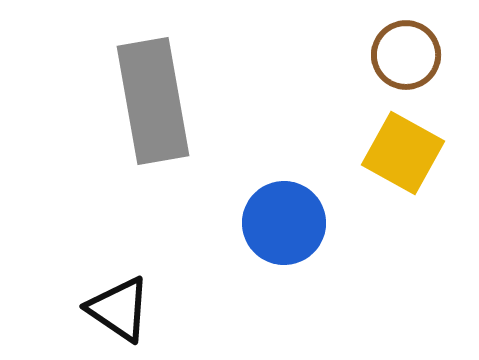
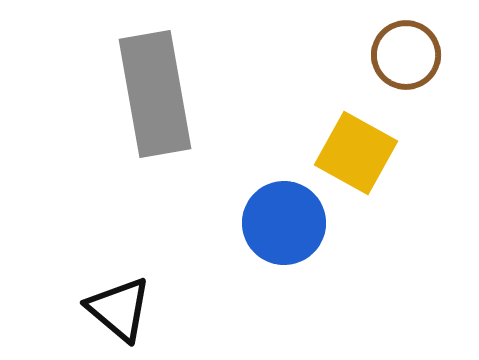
gray rectangle: moved 2 px right, 7 px up
yellow square: moved 47 px left
black triangle: rotated 6 degrees clockwise
